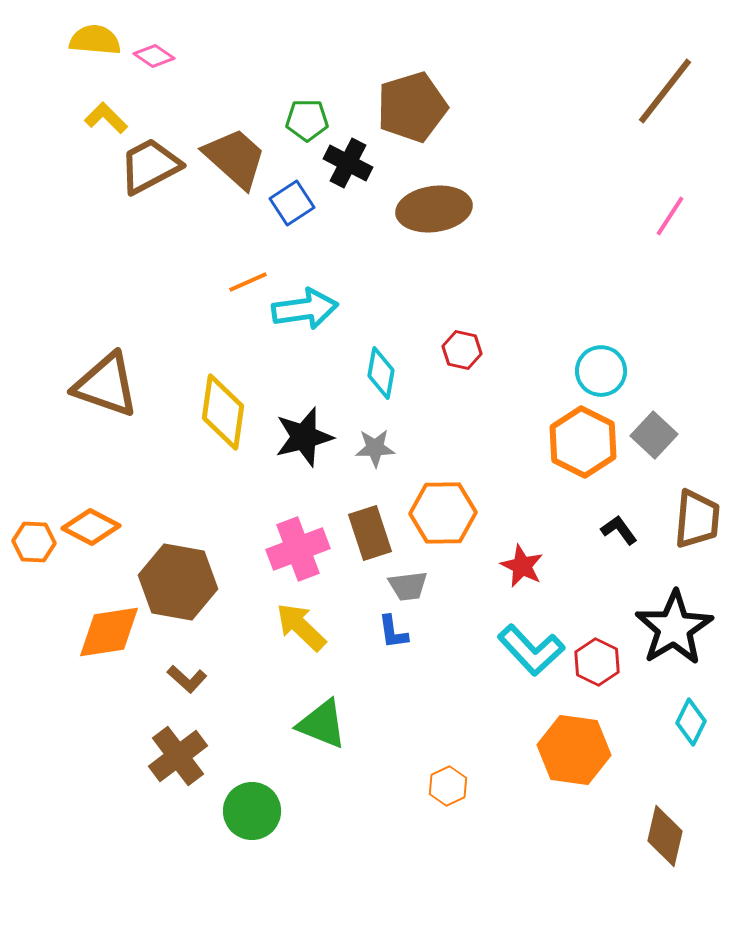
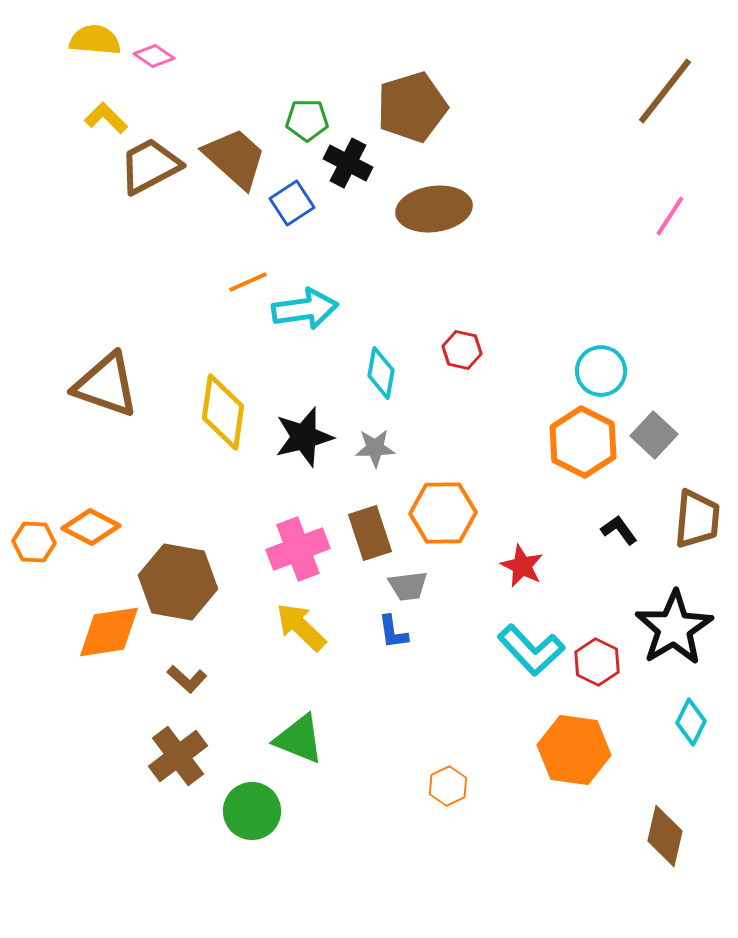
green triangle at (322, 724): moved 23 px left, 15 px down
